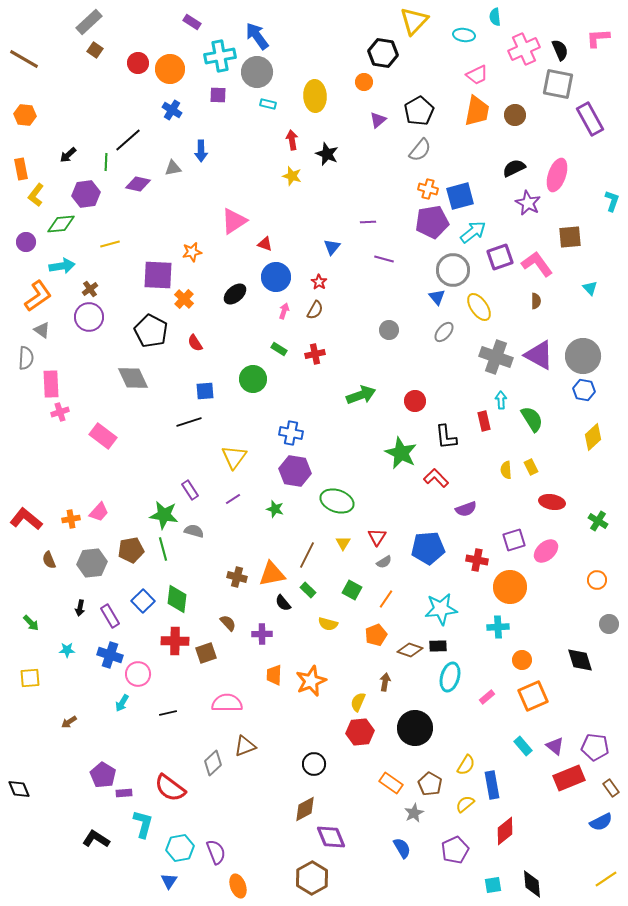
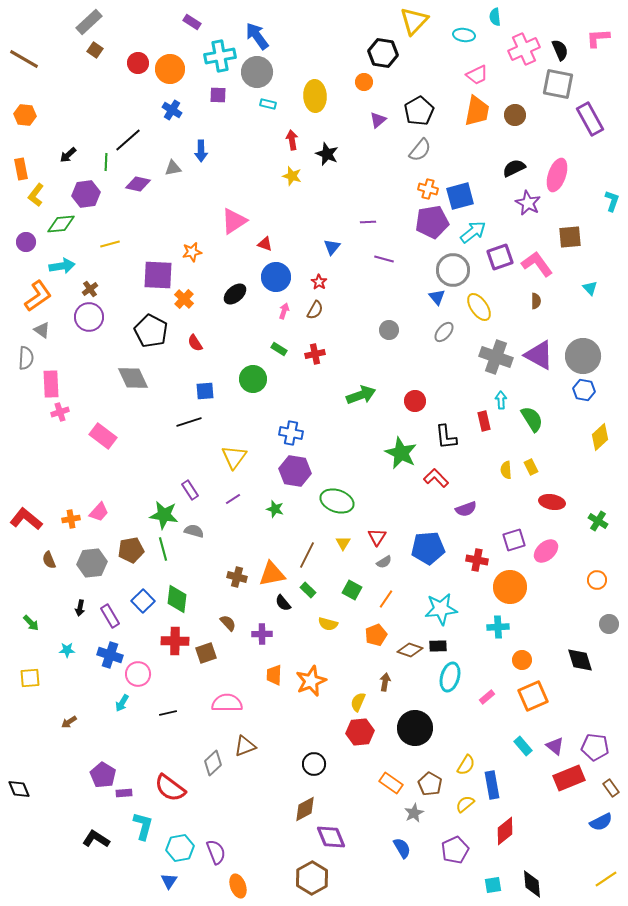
yellow diamond at (593, 437): moved 7 px right
cyan L-shape at (143, 824): moved 2 px down
